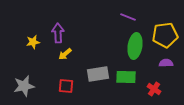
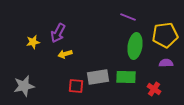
purple arrow: rotated 150 degrees counterclockwise
yellow arrow: rotated 24 degrees clockwise
gray rectangle: moved 3 px down
red square: moved 10 px right
